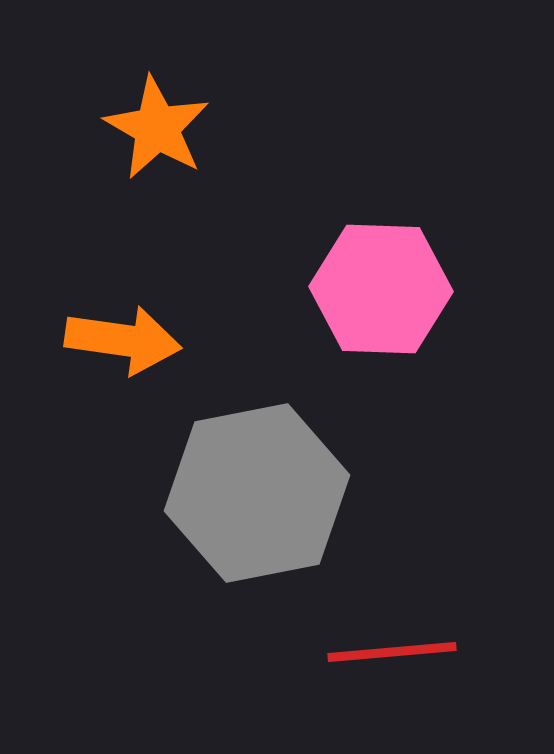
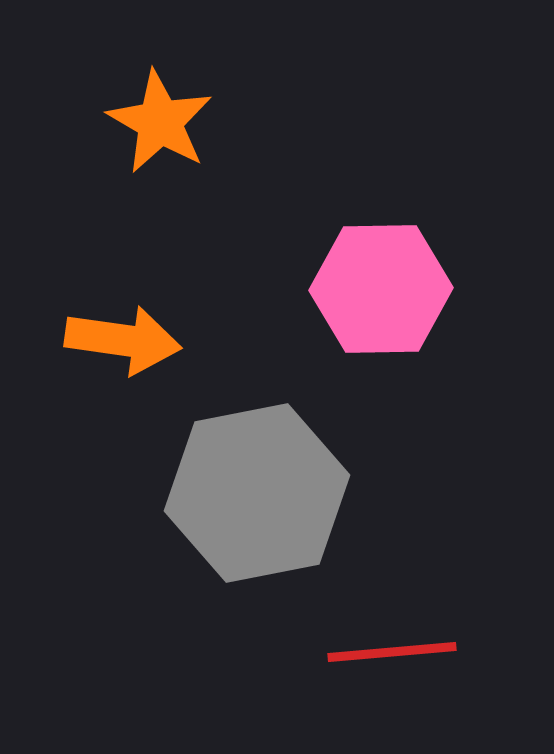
orange star: moved 3 px right, 6 px up
pink hexagon: rotated 3 degrees counterclockwise
